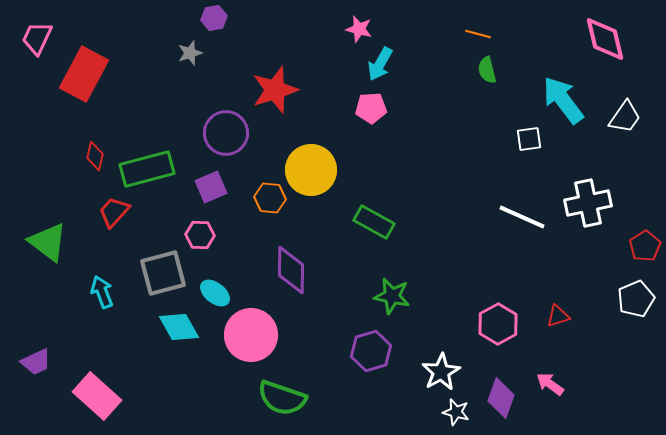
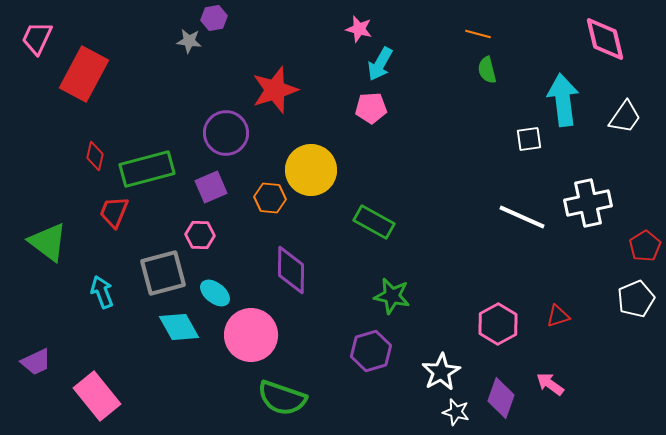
gray star at (190, 53): moved 1 px left, 12 px up; rotated 25 degrees clockwise
cyan arrow at (563, 100): rotated 30 degrees clockwise
red trapezoid at (114, 212): rotated 20 degrees counterclockwise
pink rectangle at (97, 396): rotated 9 degrees clockwise
